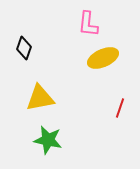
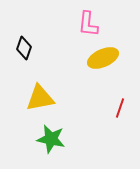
green star: moved 3 px right, 1 px up
